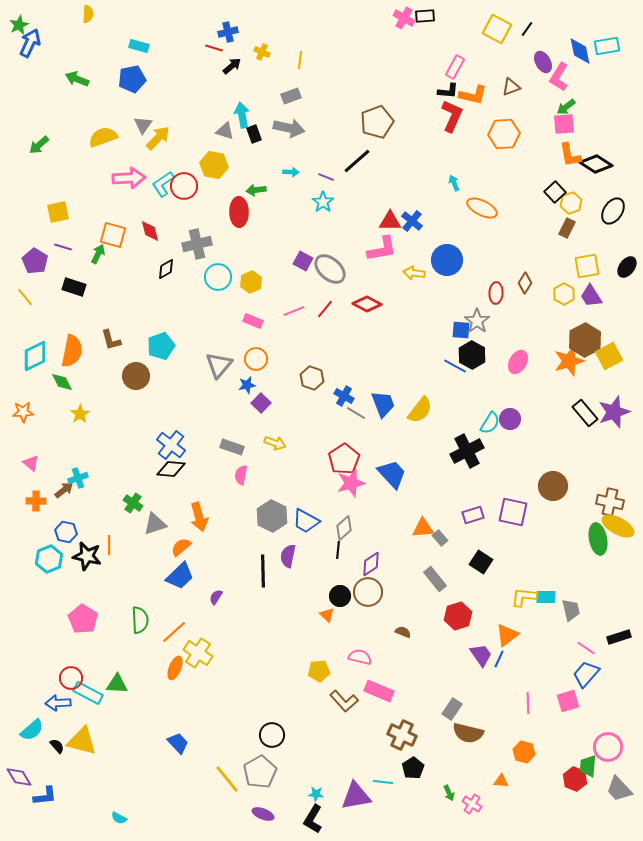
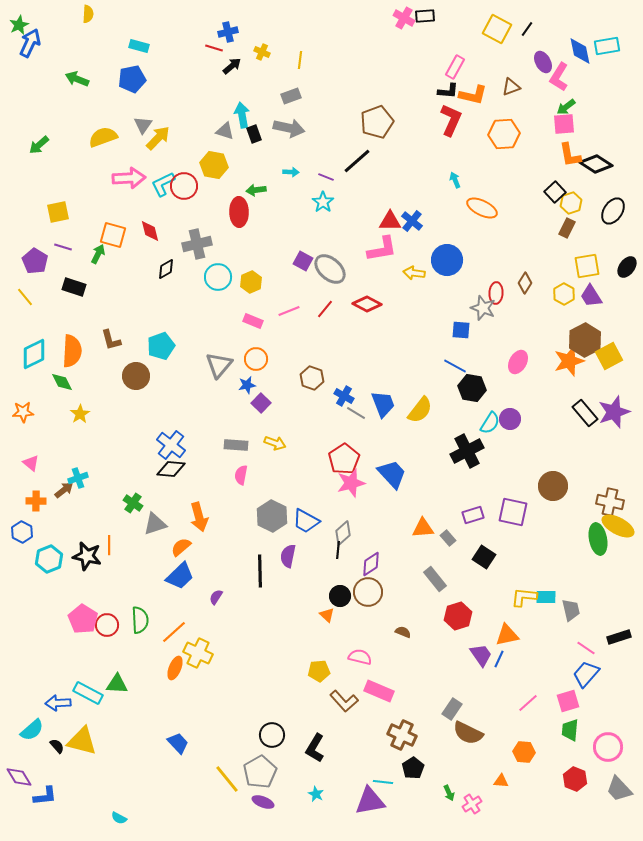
red L-shape at (452, 116): moved 1 px left, 4 px down
cyan arrow at (454, 183): moved 1 px right, 3 px up
cyan L-shape at (163, 184): rotated 8 degrees clockwise
pink line at (294, 311): moved 5 px left
gray star at (477, 321): moved 6 px right, 13 px up; rotated 15 degrees counterclockwise
orange semicircle at (72, 351): rotated 8 degrees counterclockwise
black hexagon at (472, 355): moved 33 px down; rotated 20 degrees counterclockwise
cyan diamond at (35, 356): moved 1 px left, 2 px up
gray rectangle at (232, 447): moved 4 px right, 2 px up; rotated 15 degrees counterclockwise
gray diamond at (344, 528): moved 1 px left, 5 px down
blue hexagon at (66, 532): moved 44 px left; rotated 15 degrees clockwise
gray rectangle at (440, 538): moved 8 px right
black square at (481, 562): moved 3 px right, 5 px up
black line at (263, 571): moved 3 px left
orange triangle at (507, 635): rotated 25 degrees clockwise
yellow cross at (198, 653): rotated 8 degrees counterclockwise
red circle at (71, 678): moved 36 px right, 53 px up
pink line at (528, 703): rotated 50 degrees clockwise
brown semicircle at (468, 733): rotated 12 degrees clockwise
orange hexagon at (524, 752): rotated 10 degrees counterclockwise
green trapezoid at (588, 766): moved 18 px left, 36 px up
cyan star at (316, 794): rotated 21 degrees clockwise
purple triangle at (356, 796): moved 14 px right, 5 px down
pink cross at (472, 804): rotated 24 degrees clockwise
purple ellipse at (263, 814): moved 12 px up
black L-shape at (313, 819): moved 2 px right, 71 px up
